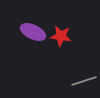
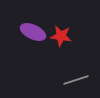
gray line: moved 8 px left, 1 px up
